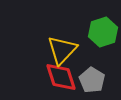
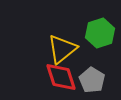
green hexagon: moved 3 px left, 1 px down
yellow triangle: moved 1 px up; rotated 8 degrees clockwise
